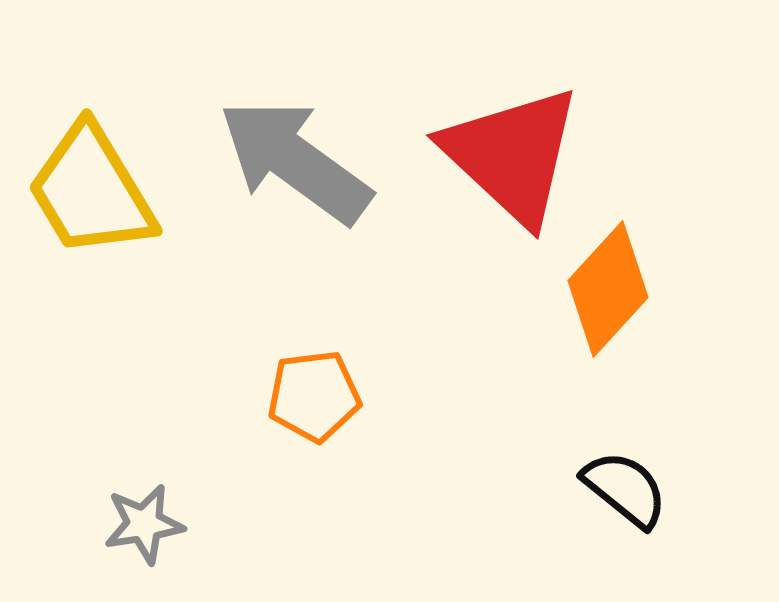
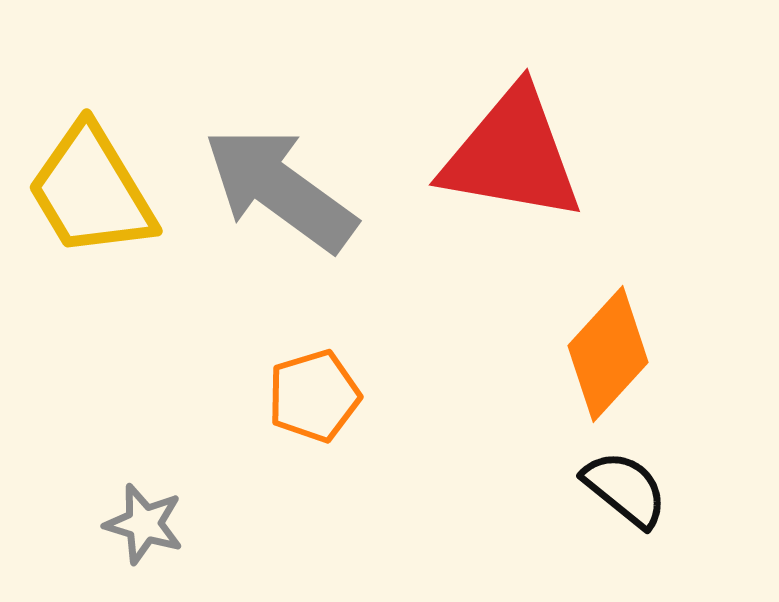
red triangle: rotated 33 degrees counterclockwise
gray arrow: moved 15 px left, 28 px down
orange diamond: moved 65 px down
orange pentagon: rotated 10 degrees counterclockwise
gray star: rotated 26 degrees clockwise
